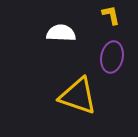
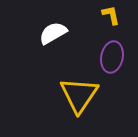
white semicircle: moved 8 px left; rotated 32 degrees counterclockwise
yellow triangle: moved 1 px right, 1 px up; rotated 45 degrees clockwise
